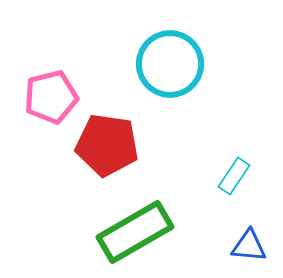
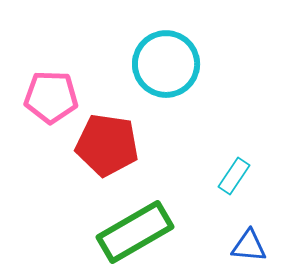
cyan circle: moved 4 px left
pink pentagon: rotated 16 degrees clockwise
